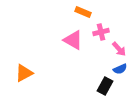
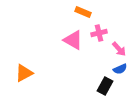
pink cross: moved 2 px left, 1 px down
